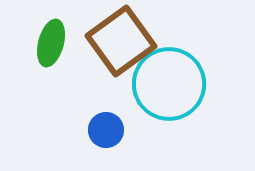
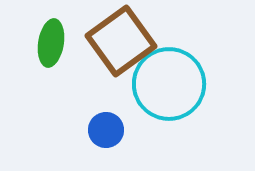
green ellipse: rotated 6 degrees counterclockwise
